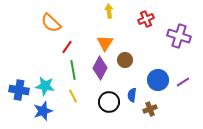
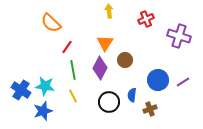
blue cross: moved 2 px right; rotated 24 degrees clockwise
